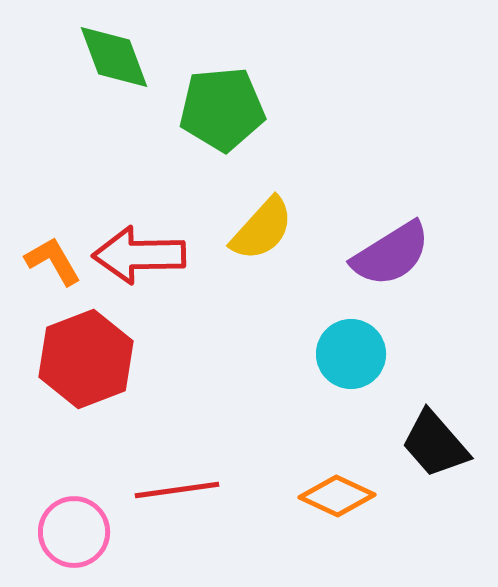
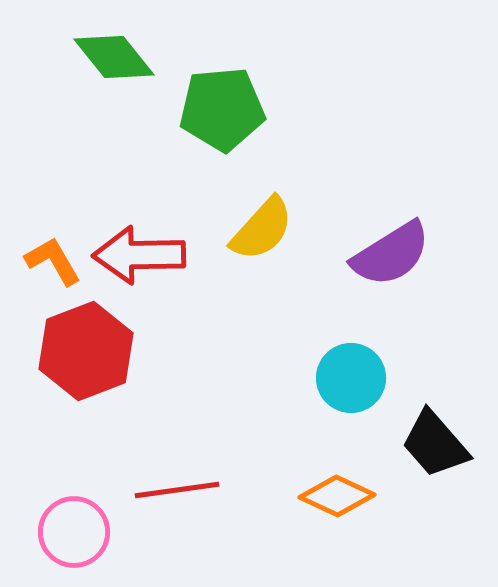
green diamond: rotated 18 degrees counterclockwise
cyan circle: moved 24 px down
red hexagon: moved 8 px up
